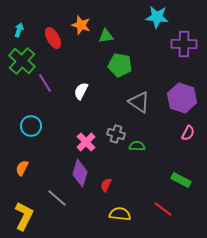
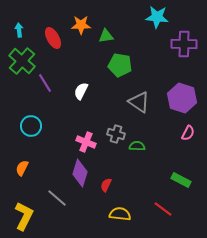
orange star: rotated 18 degrees counterclockwise
cyan arrow: rotated 24 degrees counterclockwise
pink cross: rotated 24 degrees counterclockwise
